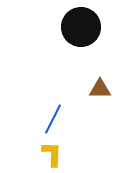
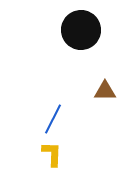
black circle: moved 3 px down
brown triangle: moved 5 px right, 2 px down
